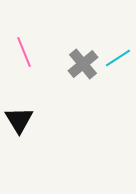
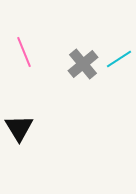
cyan line: moved 1 px right, 1 px down
black triangle: moved 8 px down
